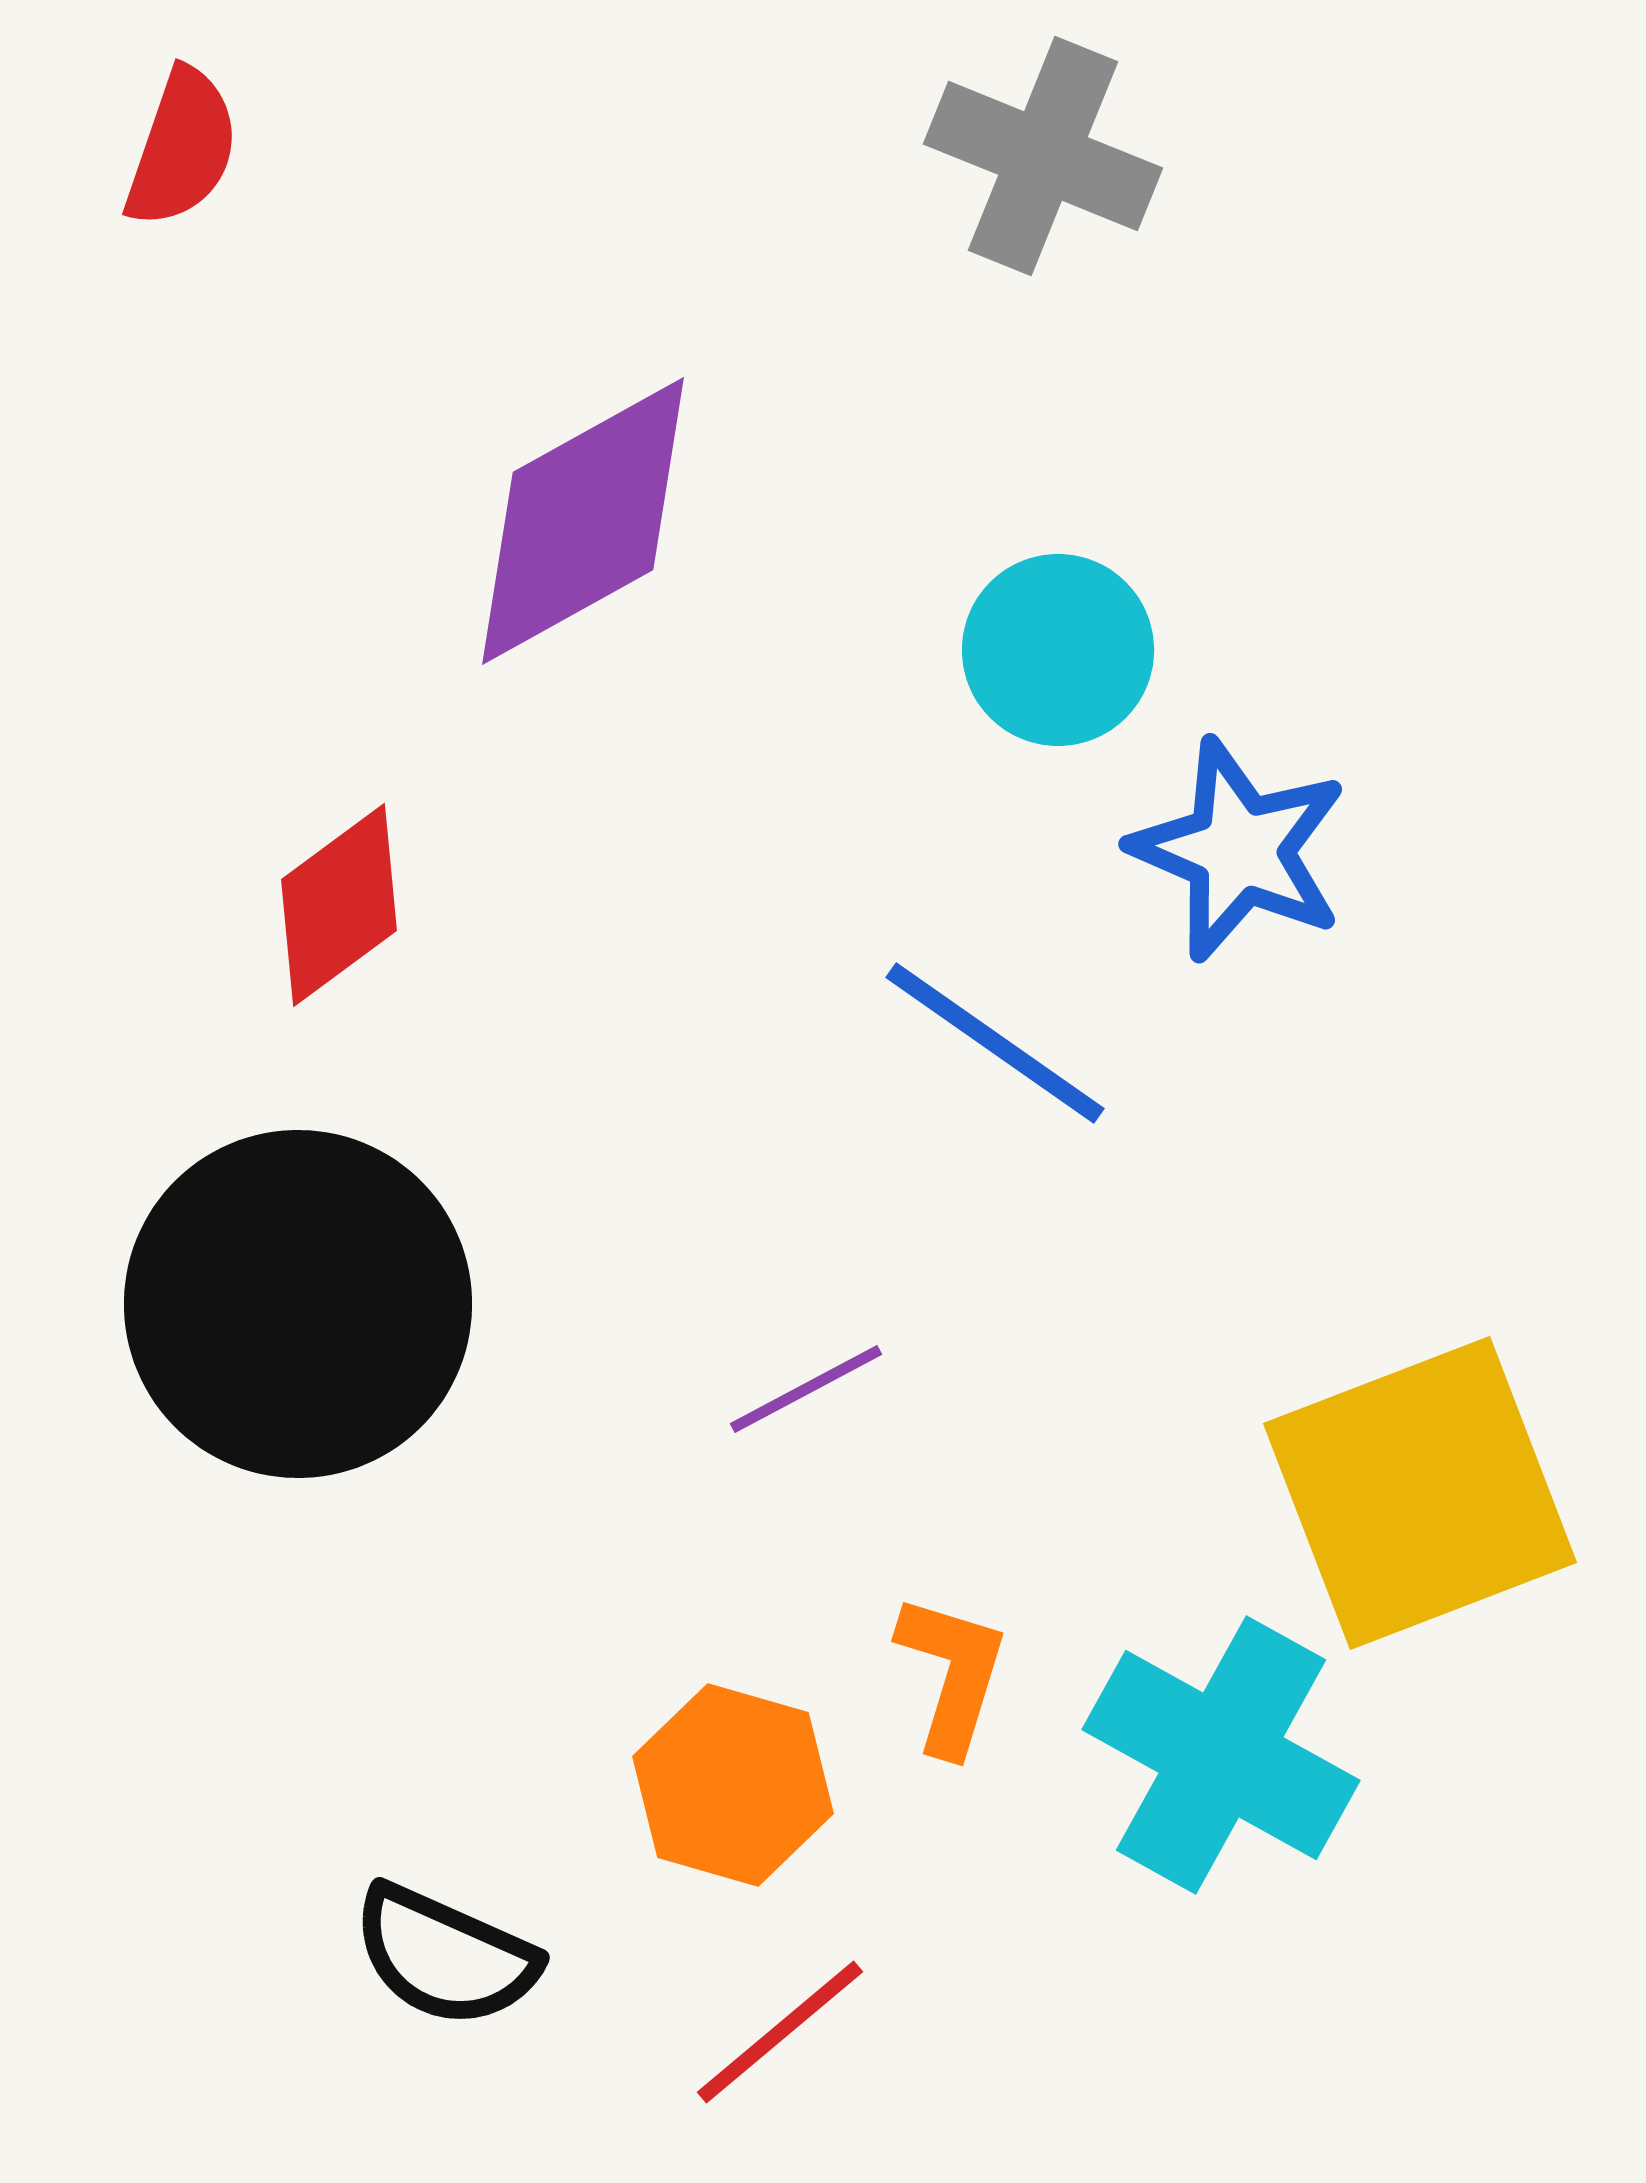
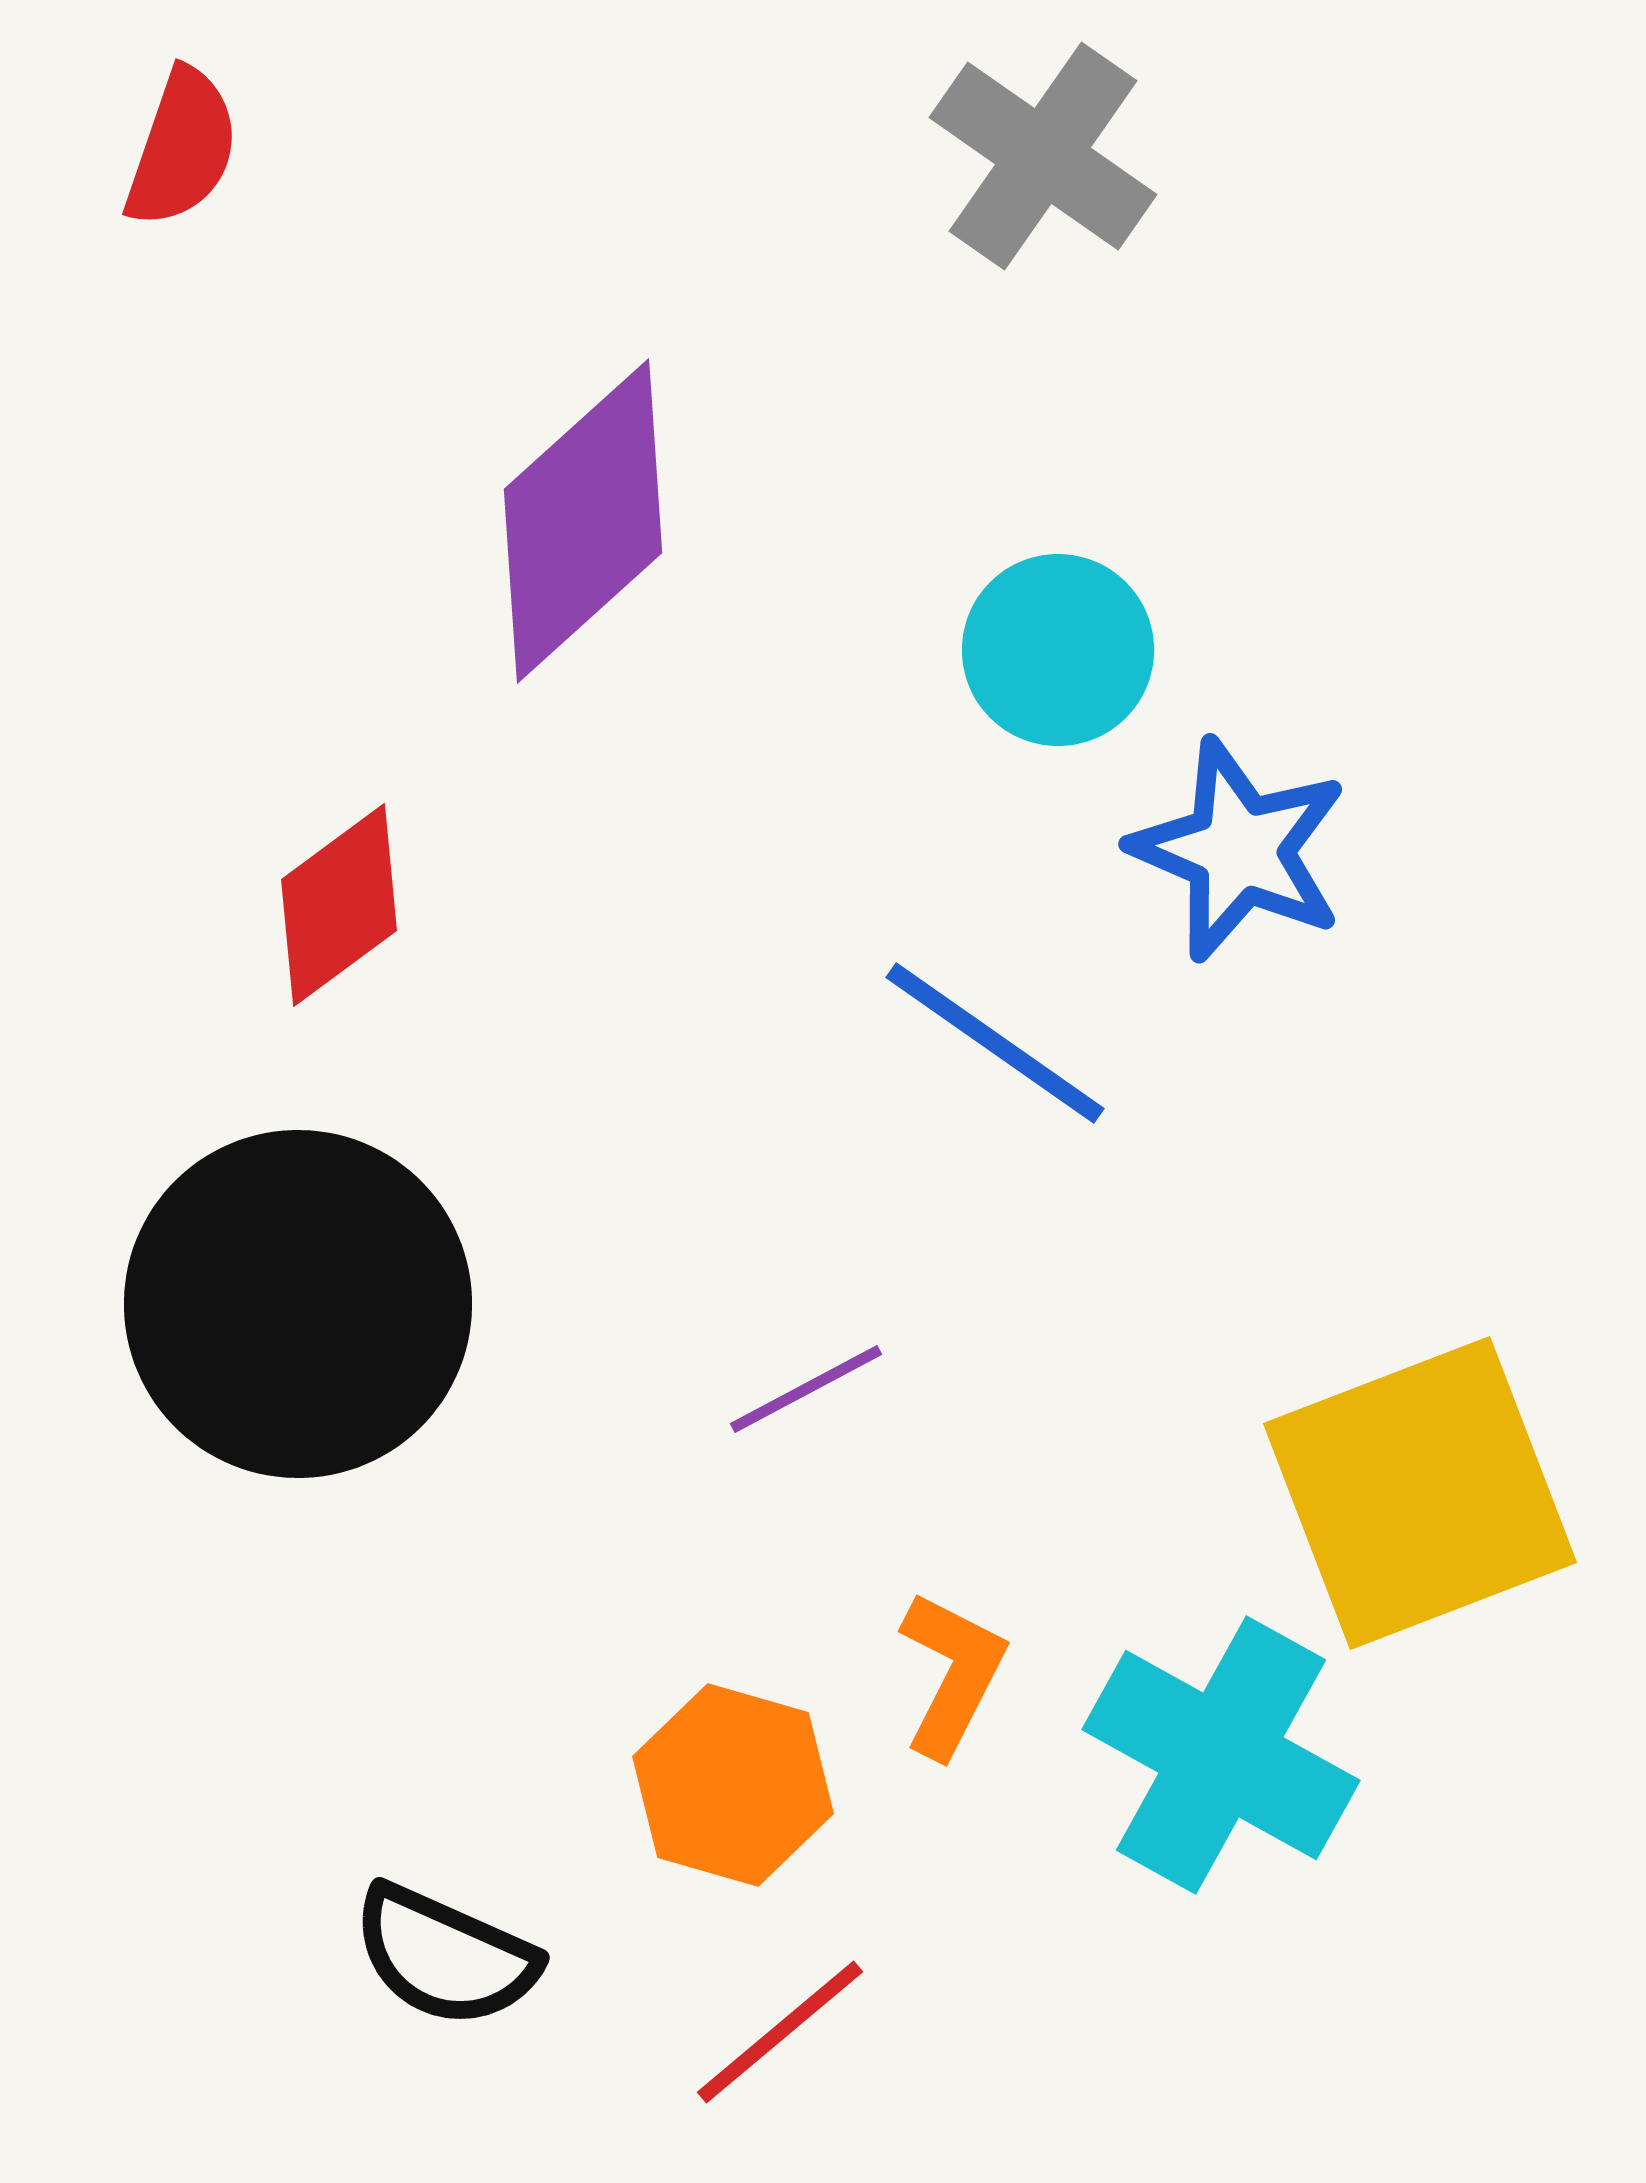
gray cross: rotated 13 degrees clockwise
purple diamond: rotated 13 degrees counterclockwise
orange L-shape: rotated 10 degrees clockwise
